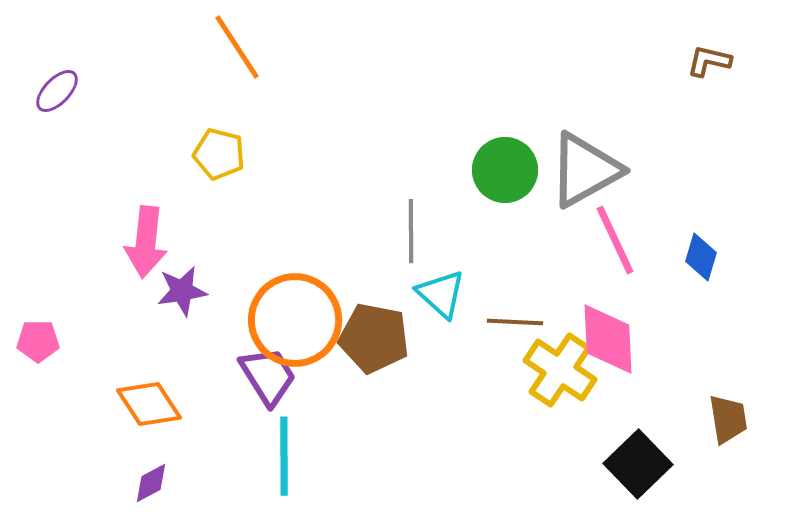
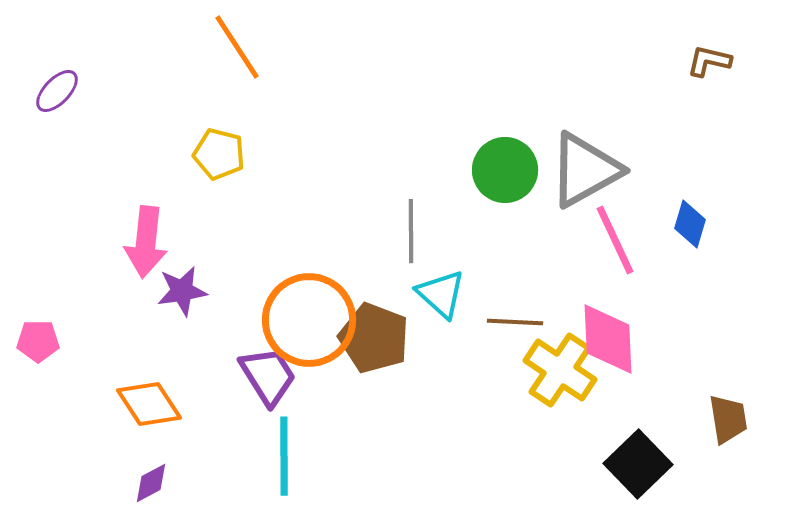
blue diamond: moved 11 px left, 33 px up
orange circle: moved 14 px right
brown pentagon: rotated 10 degrees clockwise
